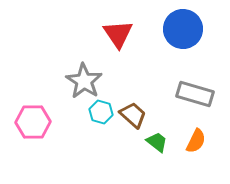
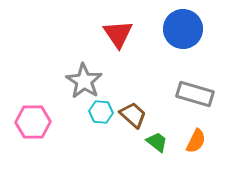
cyan hexagon: rotated 10 degrees counterclockwise
